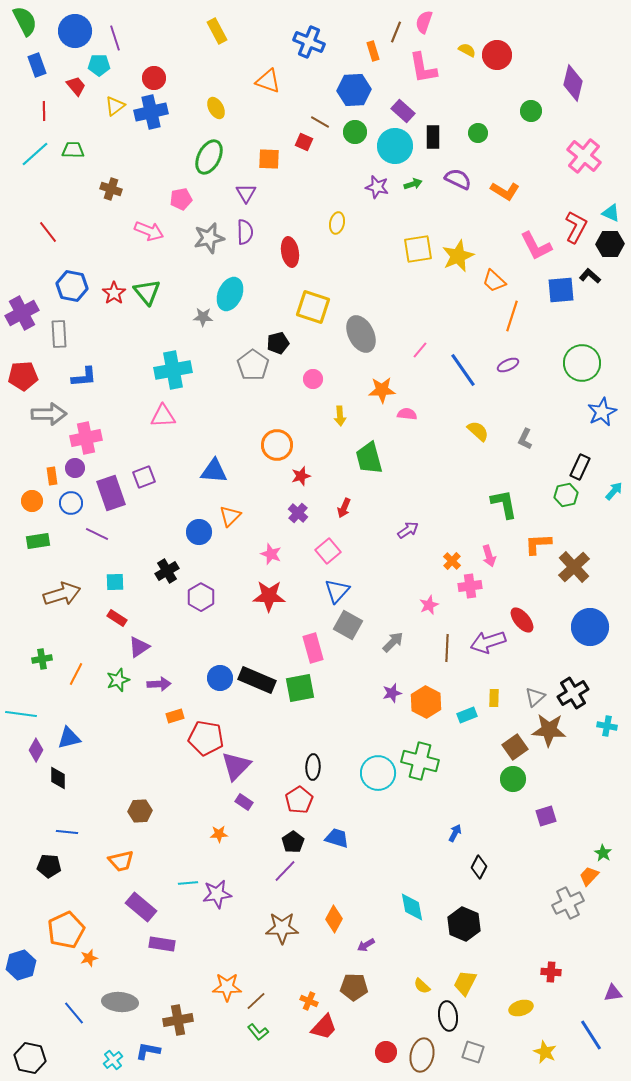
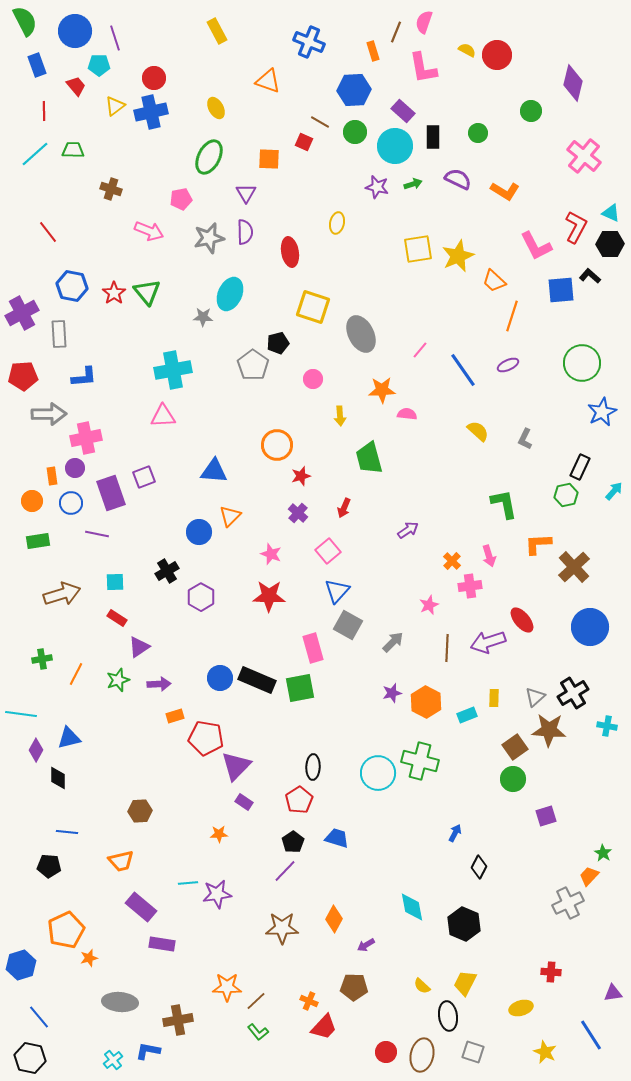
purple line at (97, 534): rotated 15 degrees counterclockwise
blue line at (74, 1013): moved 35 px left, 4 px down
